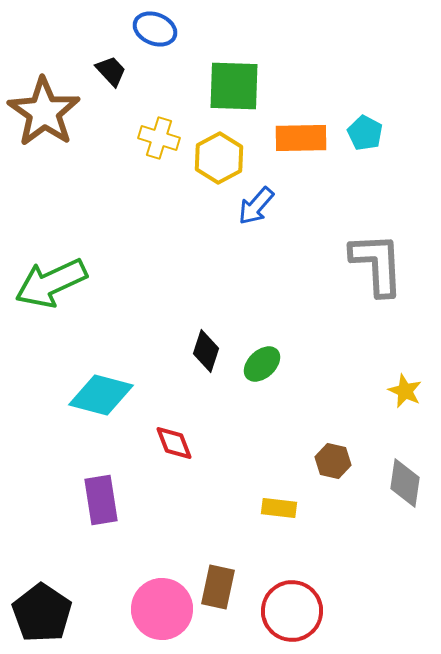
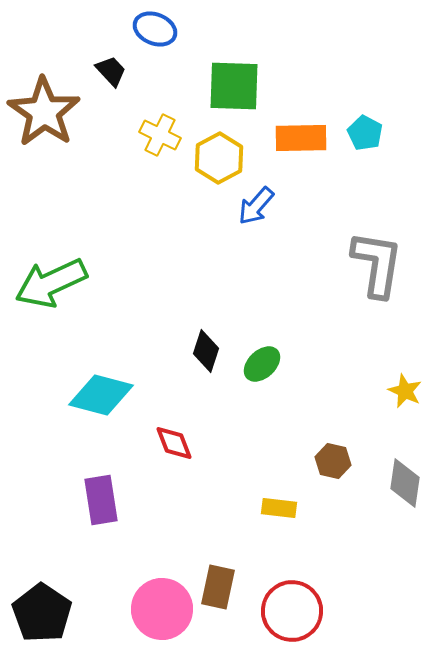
yellow cross: moved 1 px right, 3 px up; rotated 9 degrees clockwise
gray L-shape: rotated 12 degrees clockwise
